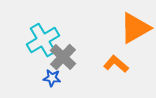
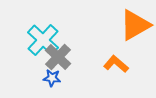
orange triangle: moved 3 px up
cyan cross: rotated 16 degrees counterclockwise
gray cross: moved 5 px left
